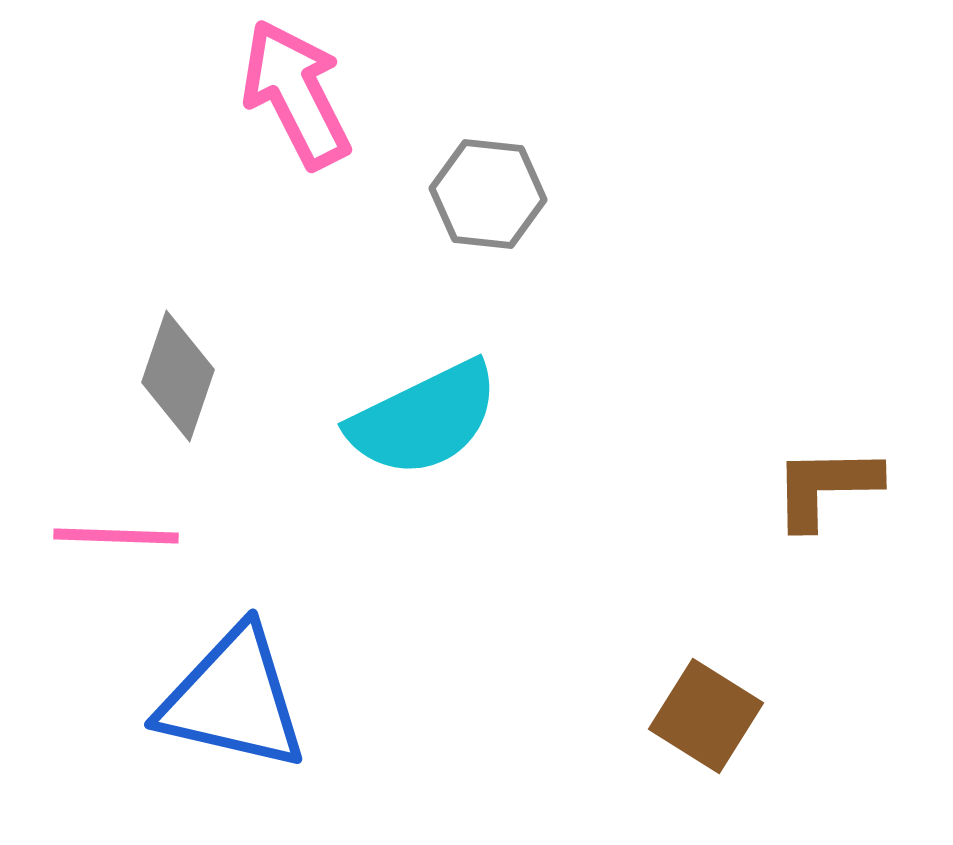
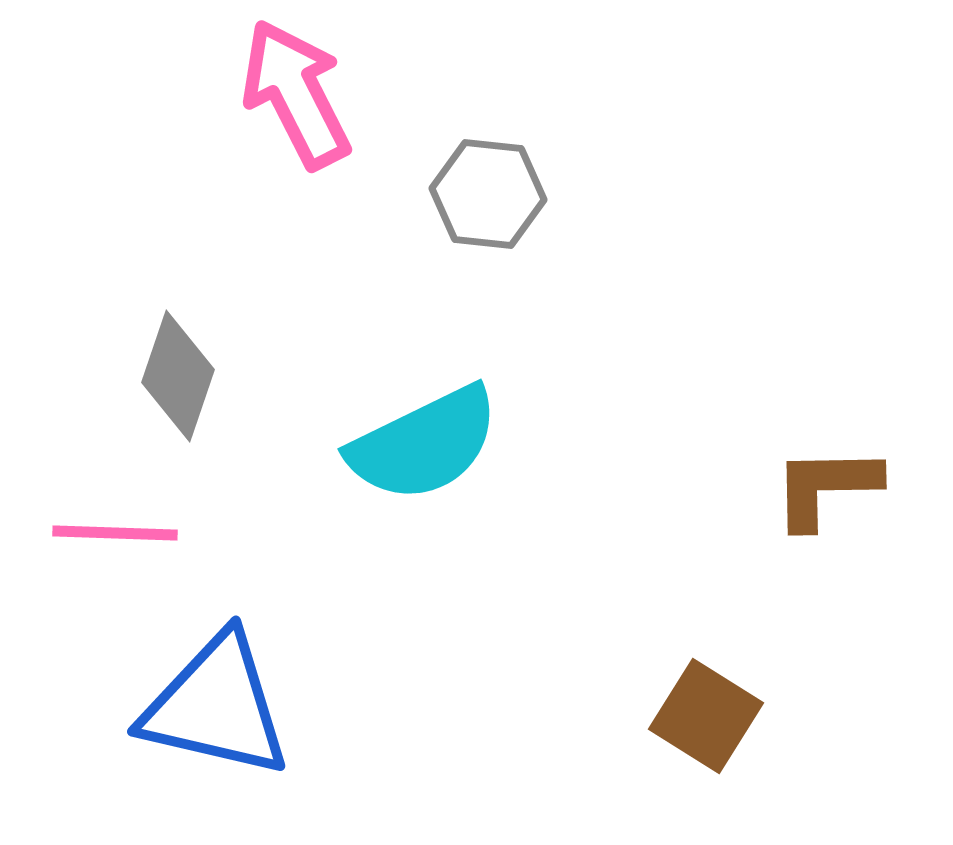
cyan semicircle: moved 25 px down
pink line: moved 1 px left, 3 px up
blue triangle: moved 17 px left, 7 px down
